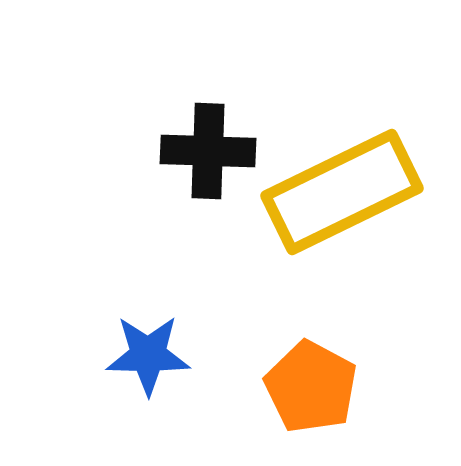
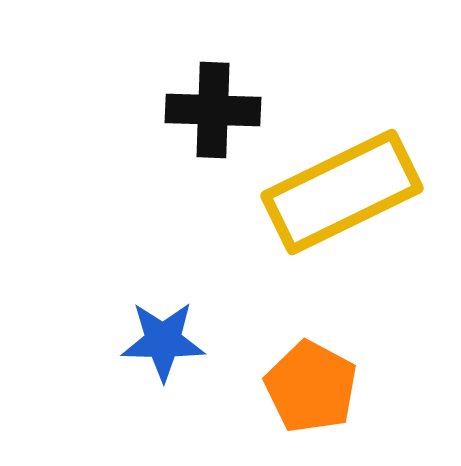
black cross: moved 5 px right, 41 px up
blue star: moved 15 px right, 14 px up
